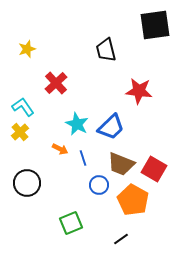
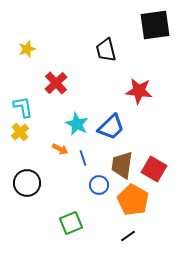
cyan L-shape: rotated 25 degrees clockwise
brown trapezoid: moved 1 px right, 1 px down; rotated 76 degrees clockwise
black line: moved 7 px right, 3 px up
